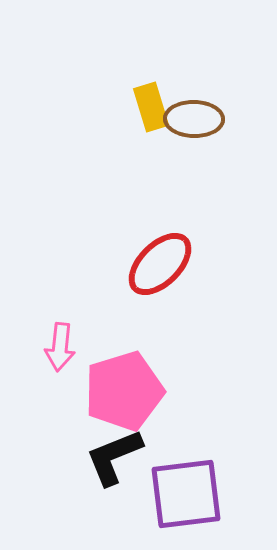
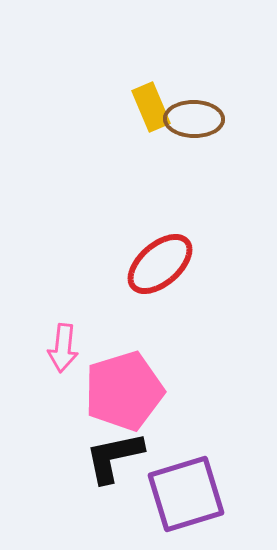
yellow rectangle: rotated 6 degrees counterclockwise
red ellipse: rotated 4 degrees clockwise
pink arrow: moved 3 px right, 1 px down
black L-shape: rotated 10 degrees clockwise
purple square: rotated 10 degrees counterclockwise
